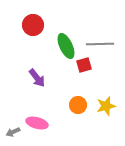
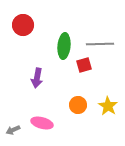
red circle: moved 10 px left
green ellipse: moved 2 px left; rotated 30 degrees clockwise
purple arrow: rotated 48 degrees clockwise
yellow star: moved 2 px right; rotated 24 degrees counterclockwise
pink ellipse: moved 5 px right
gray arrow: moved 2 px up
